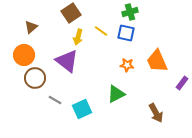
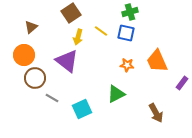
gray line: moved 3 px left, 2 px up
